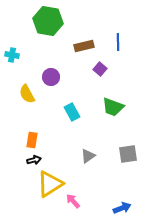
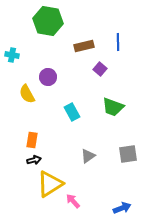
purple circle: moved 3 px left
